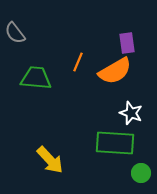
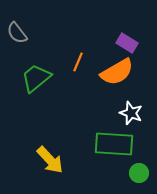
gray semicircle: moved 2 px right
purple rectangle: rotated 50 degrees counterclockwise
orange semicircle: moved 2 px right, 1 px down
green trapezoid: rotated 44 degrees counterclockwise
green rectangle: moved 1 px left, 1 px down
green circle: moved 2 px left
